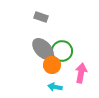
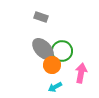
cyan arrow: rotated 40 degrees counterclockwise
